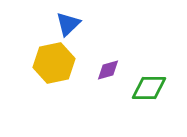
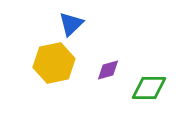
blue triangle: moved 3 px right
